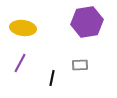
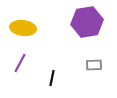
gray rectangle: moved 14 px right
